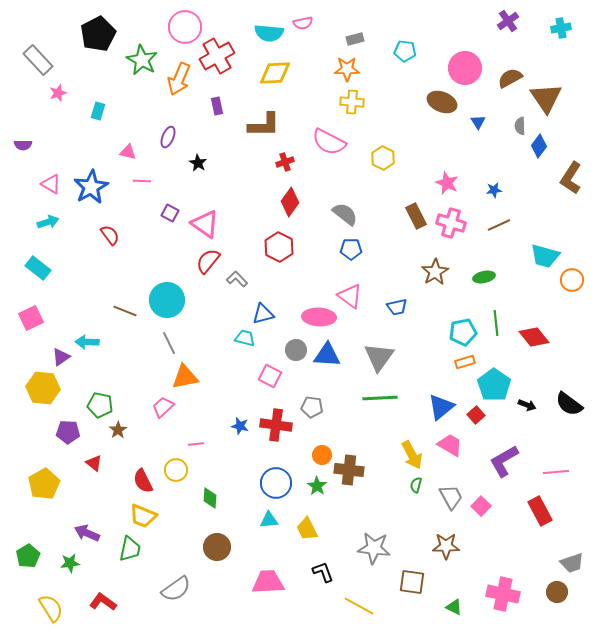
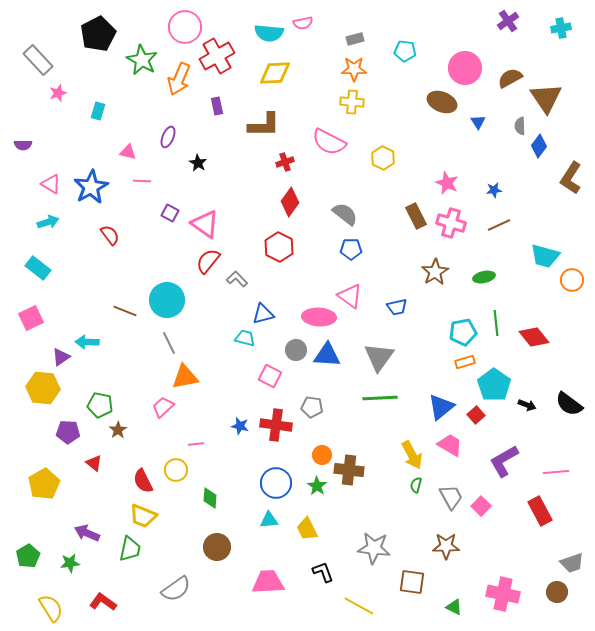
orange star at (347, 69): moved 7 px right
